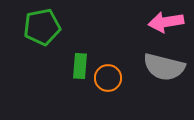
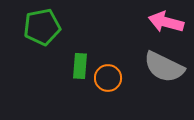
pink arrow: rotated 24 degrees clockwise
gray semicircle: rotated 12 degrees clockwise
